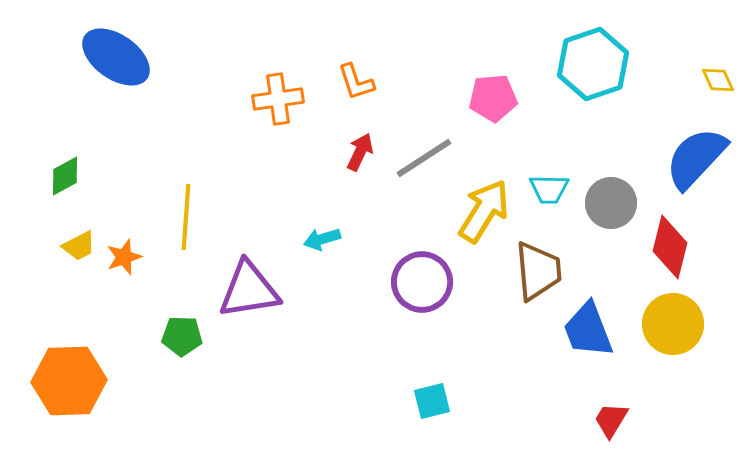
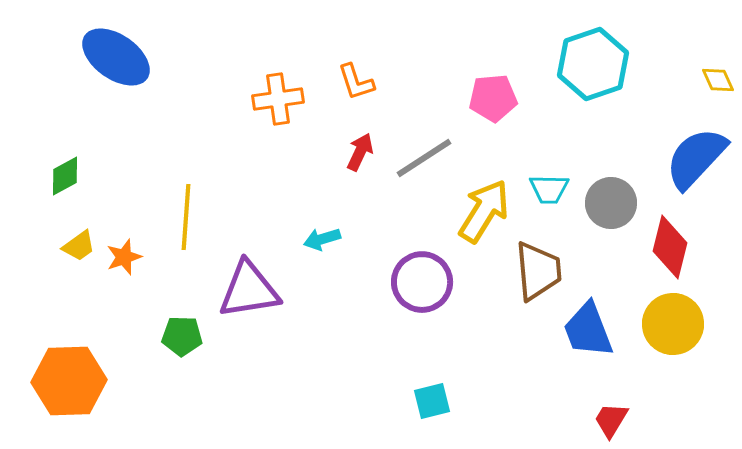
yellow trapezoid: rotated 9 degrees counterclockwise
